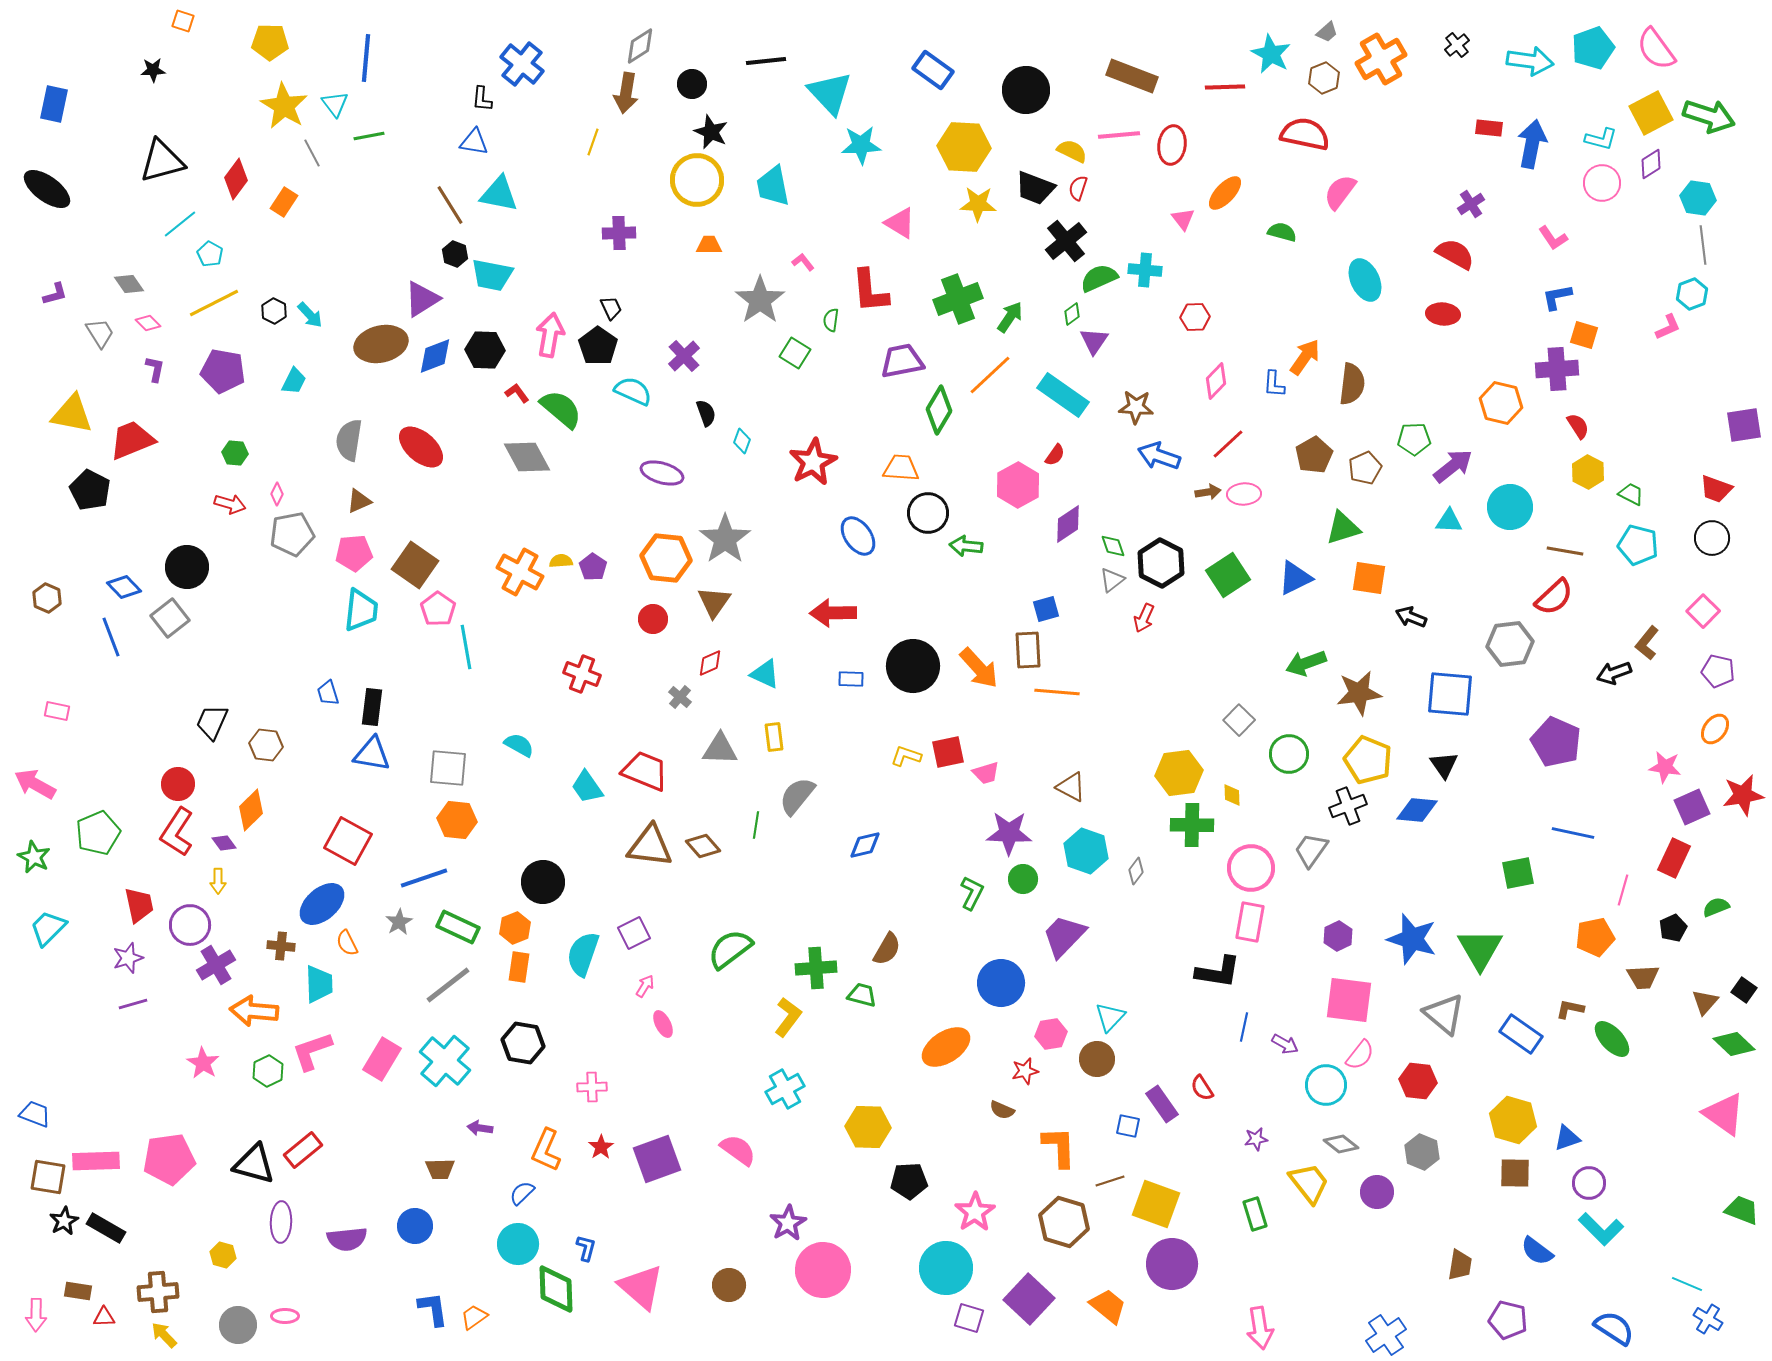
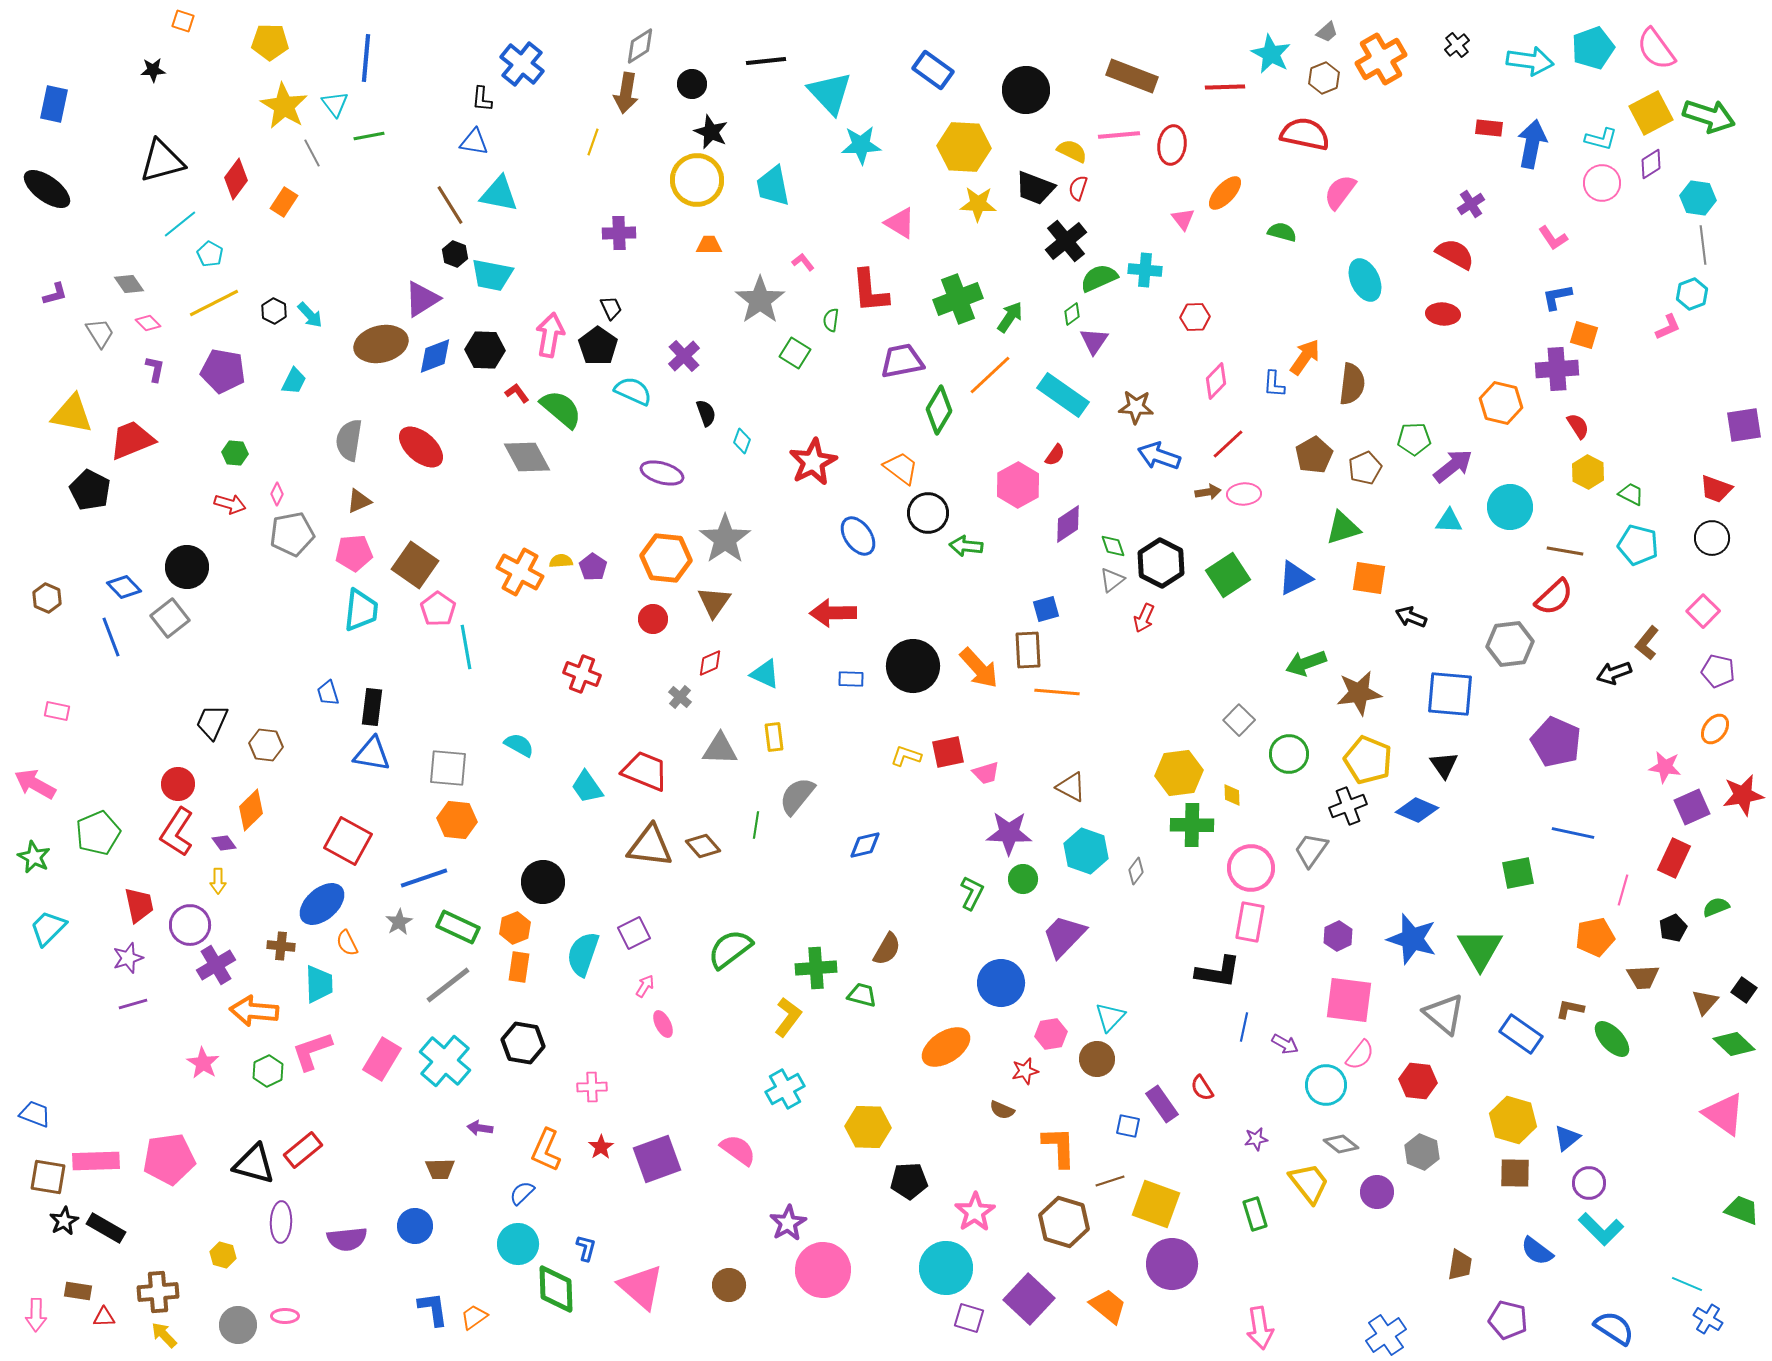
orange trapezoid at (901, 468): rotated 33 degrees clockwise
blue diamond at (1417, 810): rotated 18 degrees clockwise
blue triangle at (1567, 1138): rotated 20 degrees counterclockwise
